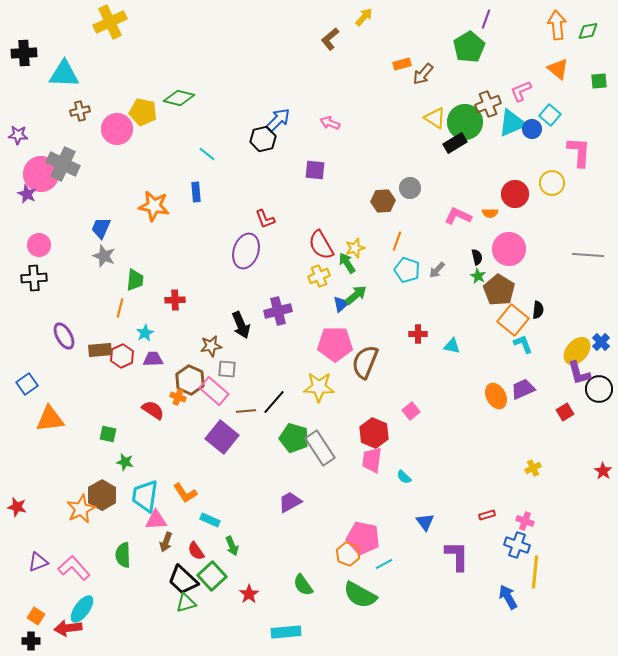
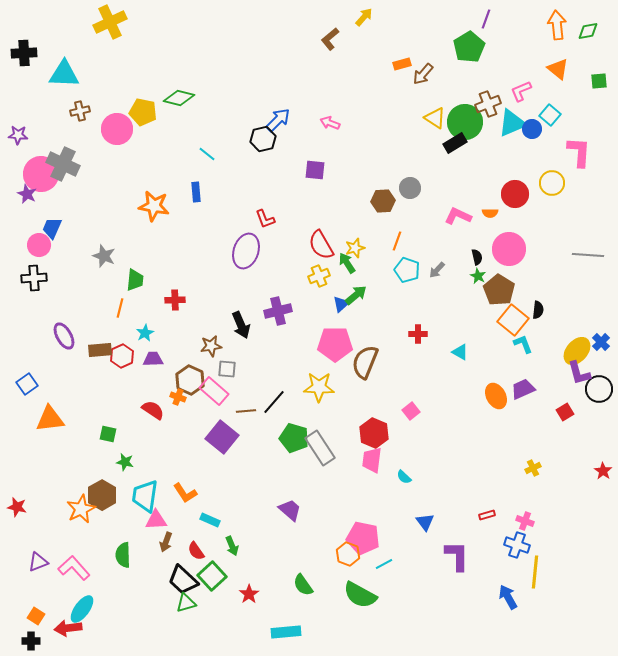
blue trapezoid at (101, 228): moved 49 px left
cyan triangle at (452, 346): moved 8 px right, 6 px down; rotated 18 degrees clockwise
purple trapezoid at (290, 502): moved 8 px down; rotated 70 degrees clockwise
